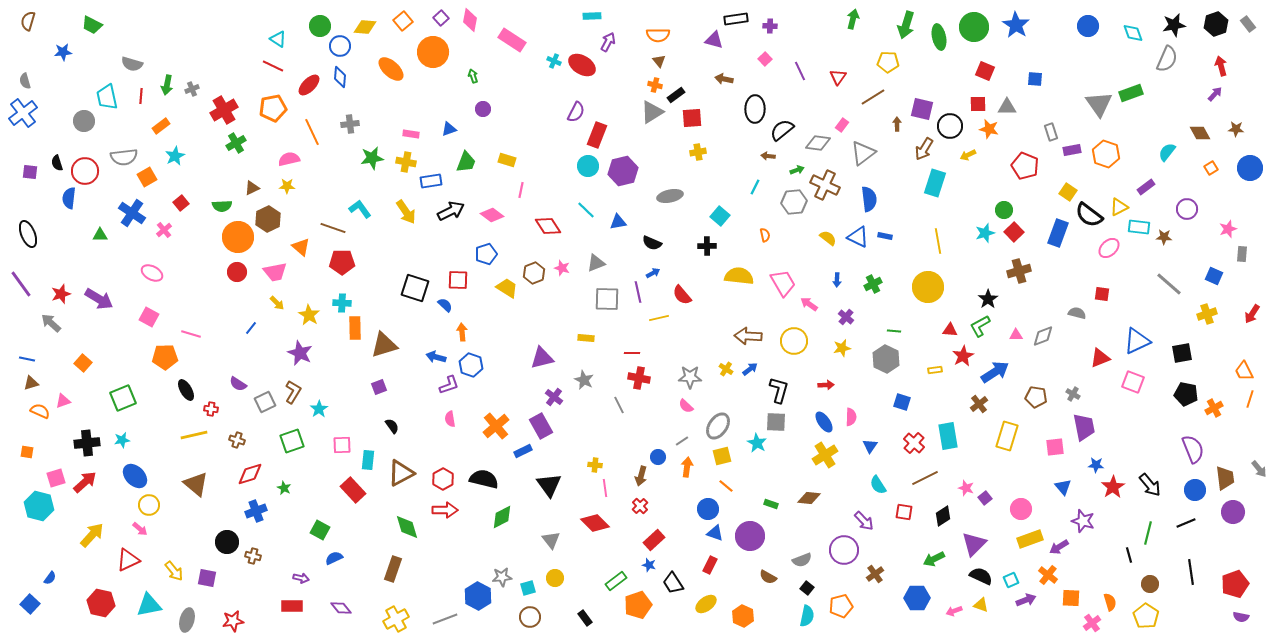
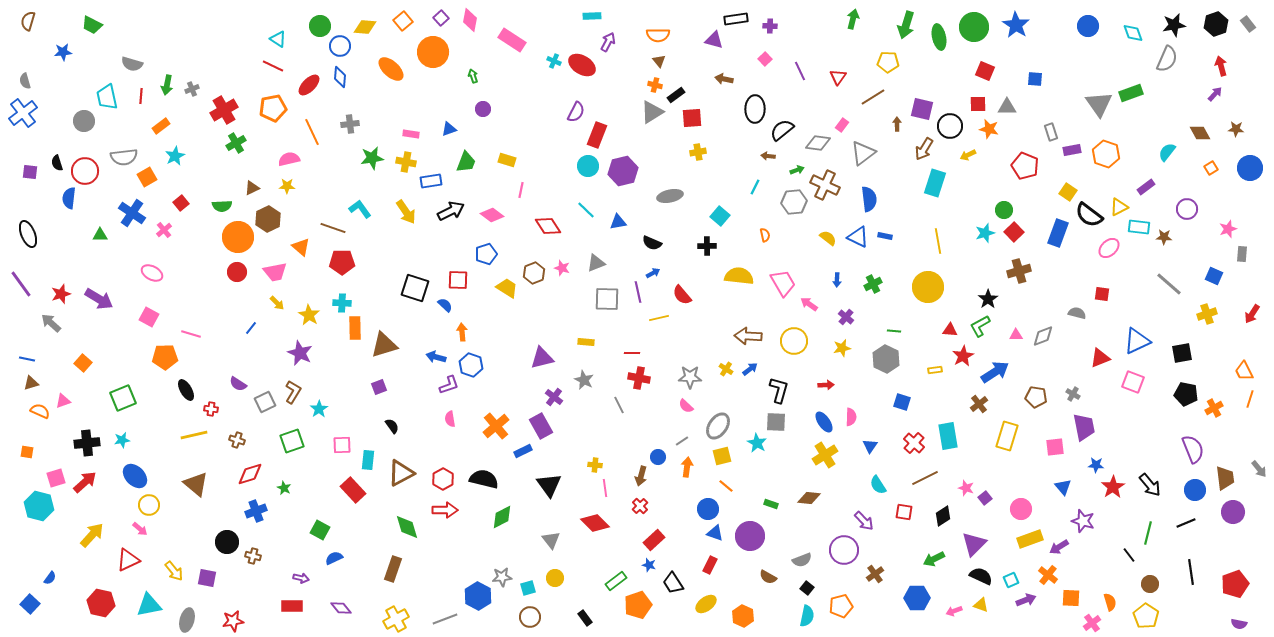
yellow rectangle at (586, 338): moved 4 px down
black line at (1129, 555): rotated 21 degrees counterclockwise
purple semicircle at (1241, 617): moved 2 px left, 7 px down
